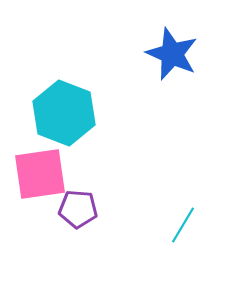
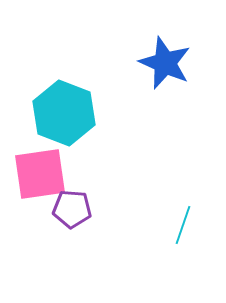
blue star: moved 7 px left, 9 px down
purple pentagon: moved 6 px left
cyan line: rotated 12 degrees counterclockwise
